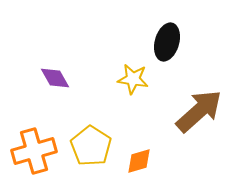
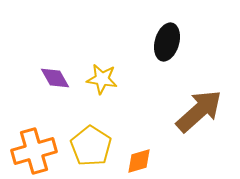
yellow star: moved 31 px left
